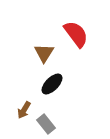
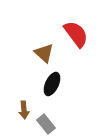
brown triangle: rotated 20 degrees counterclockwise
black ellipse: rotated 20 degrees counterclockwise
brown arrow: rotated 36 degrees counterclockwise
